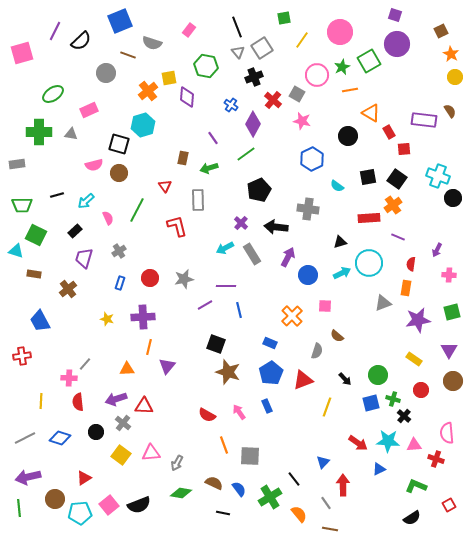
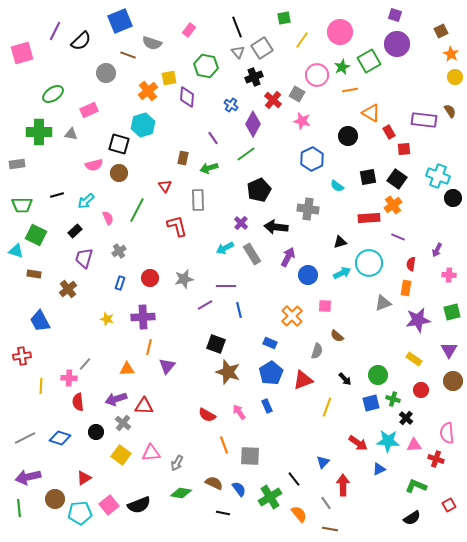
yellow line at (41, 401): moved 15 px up
black cross at (404, 416): moved 2 px right, 2 px down
